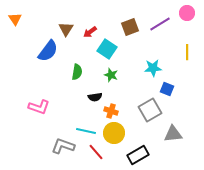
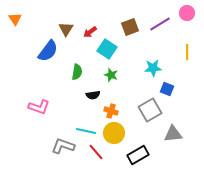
black semicircle: moved 2 px left, 2 px up
